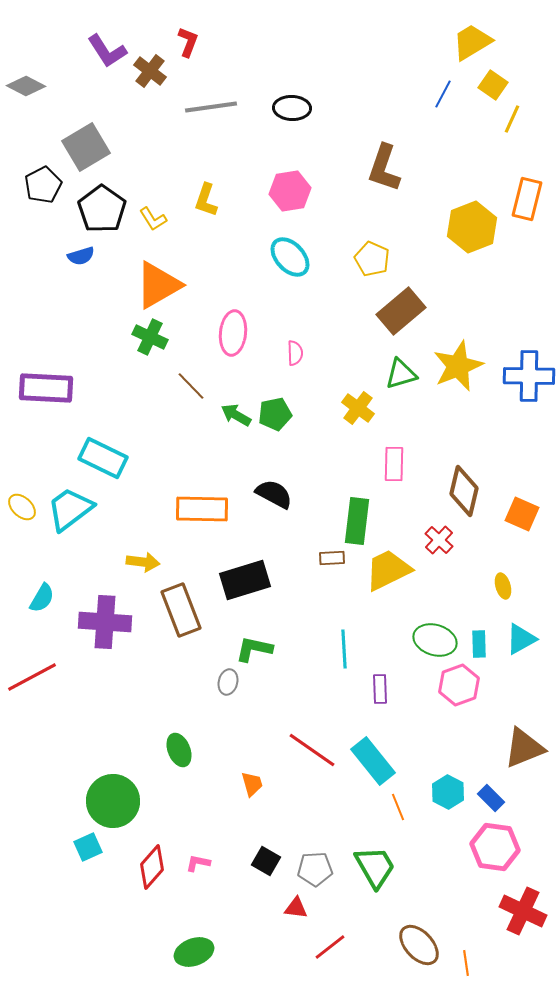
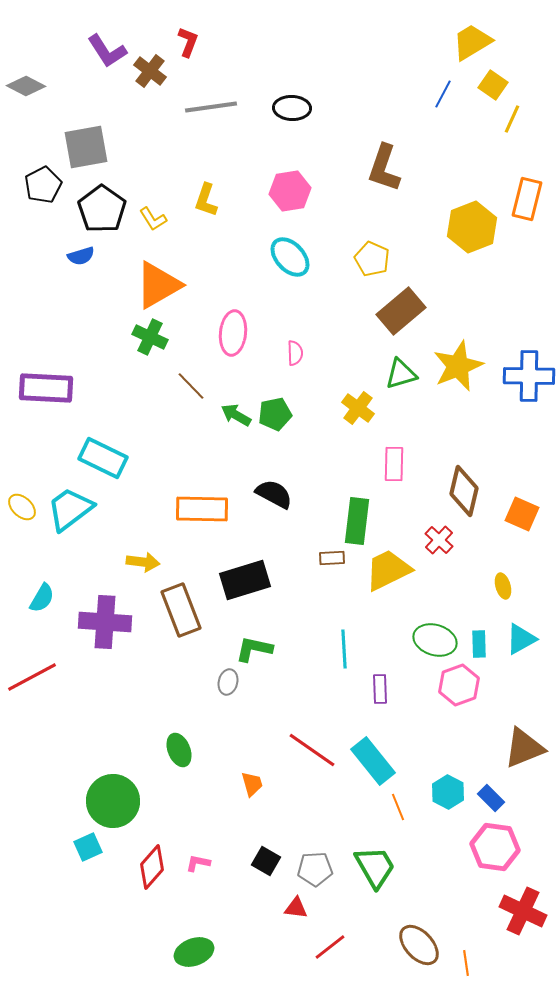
gray square at (86, 147): rotated 21 degrees clockwise
